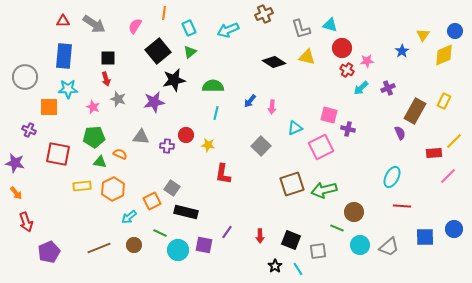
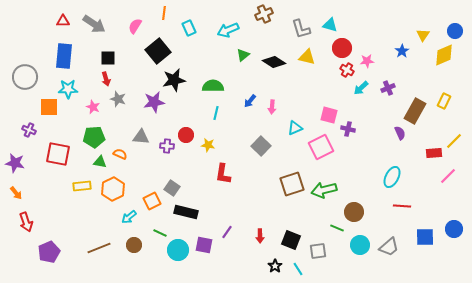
green triangle at (190, 52): moved 53 px right, 3 px down
